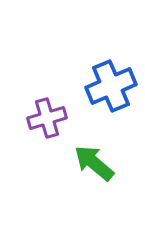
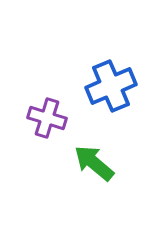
purple cross: rotated 33 degrees clockwise
